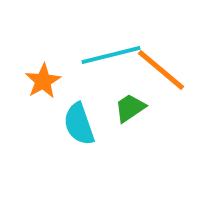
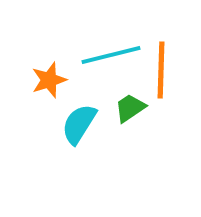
orange line: rotated 52 degrees clockwise
orange star: moved 6 px right, 1 px up; rotated 12 degrees clockwise
cyan semicircle: rotated 51 degrees clockwise
